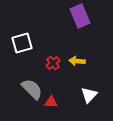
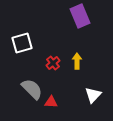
yellow arrow: rotated 84 degrees clockwise
white triangle: moved 4 px right
